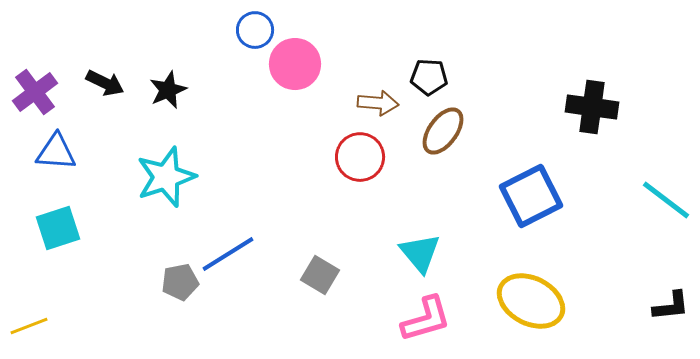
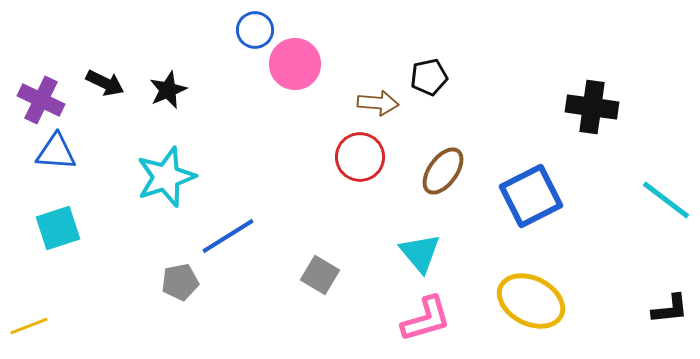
black pentagon: rotated 15 degrees counterclockwise
purple cross: moved 6 px right, 8 px down; rotated 27 degrees counterclockwise
brown ellipse: moved 40 px down
blue line: moved 18 px up
black L-shape: moved 1 px left, 3 px down
